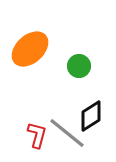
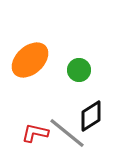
orange ellipse: moved 11 px down
green circle: moved 4 px down
red L-shape: moved 2 px left, 2 px up; rotated 92 degrees counterclockwise
